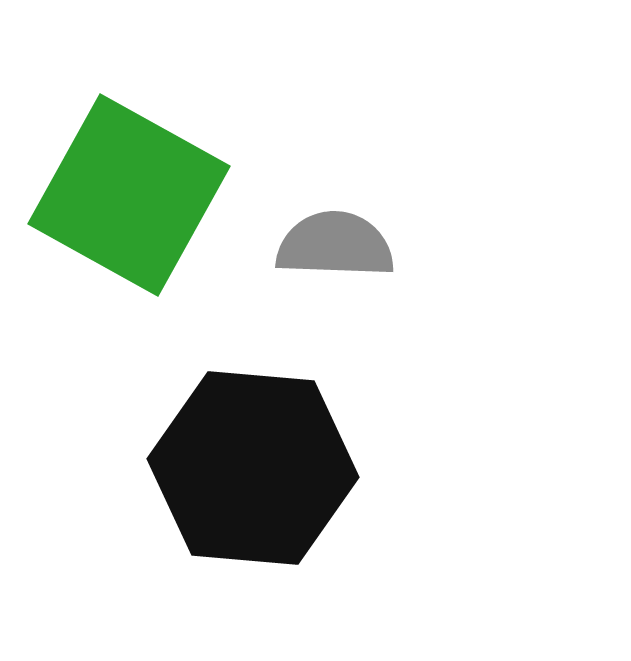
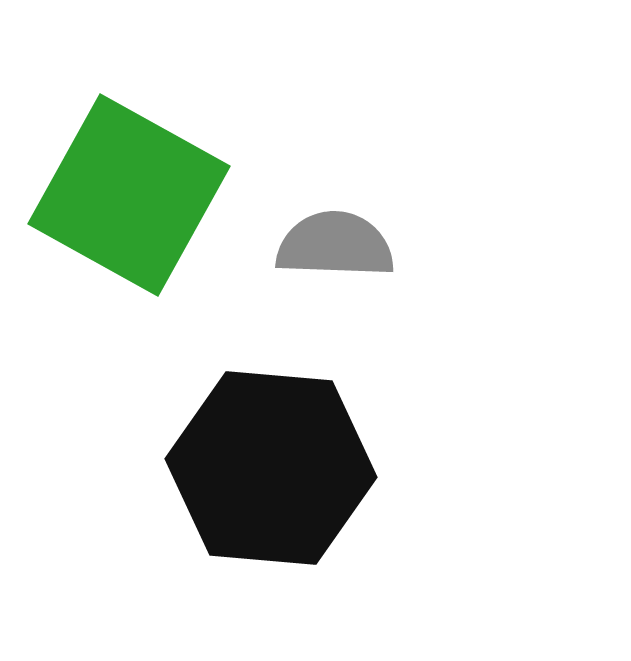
black hexagon: moved 18 px right
